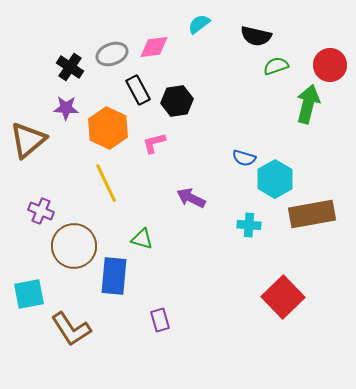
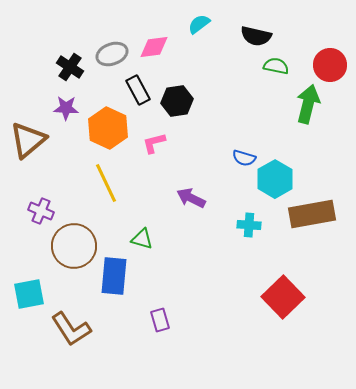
green semicircle: rotated 30 degrees clockwise
